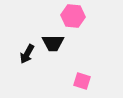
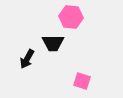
pink hexagon: moved 2 px left, 1 px down
black arrow: moved 5 px down
